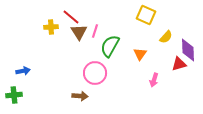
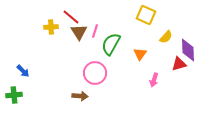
green semicircle: moved 1 px right, 2 px up
blue arrow: rotated 56 degrees clockwise
